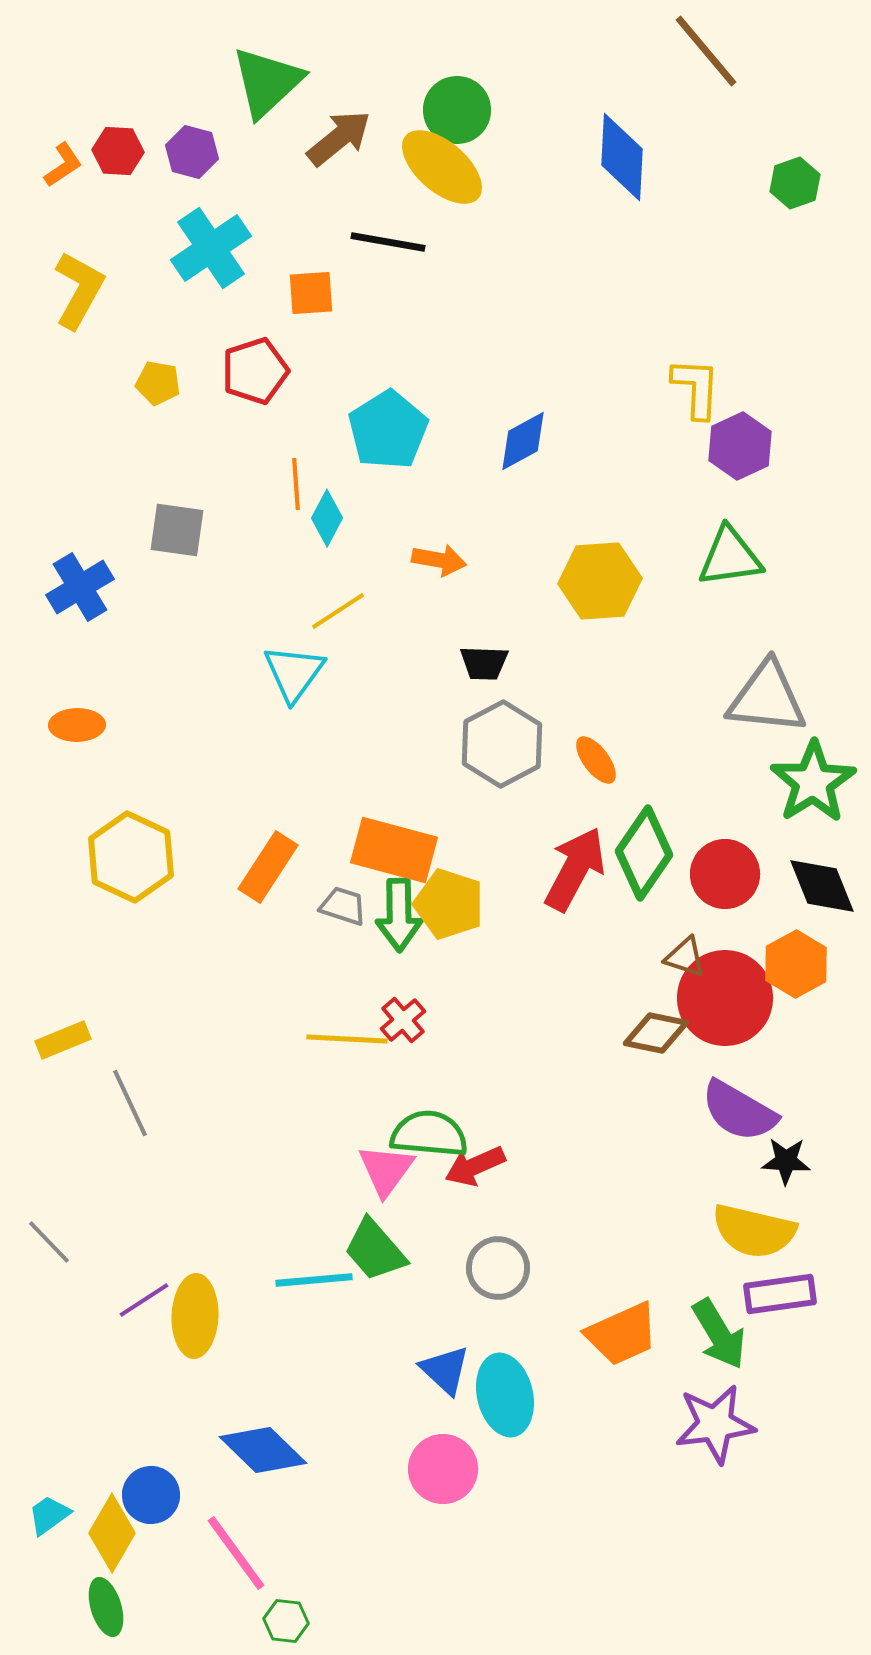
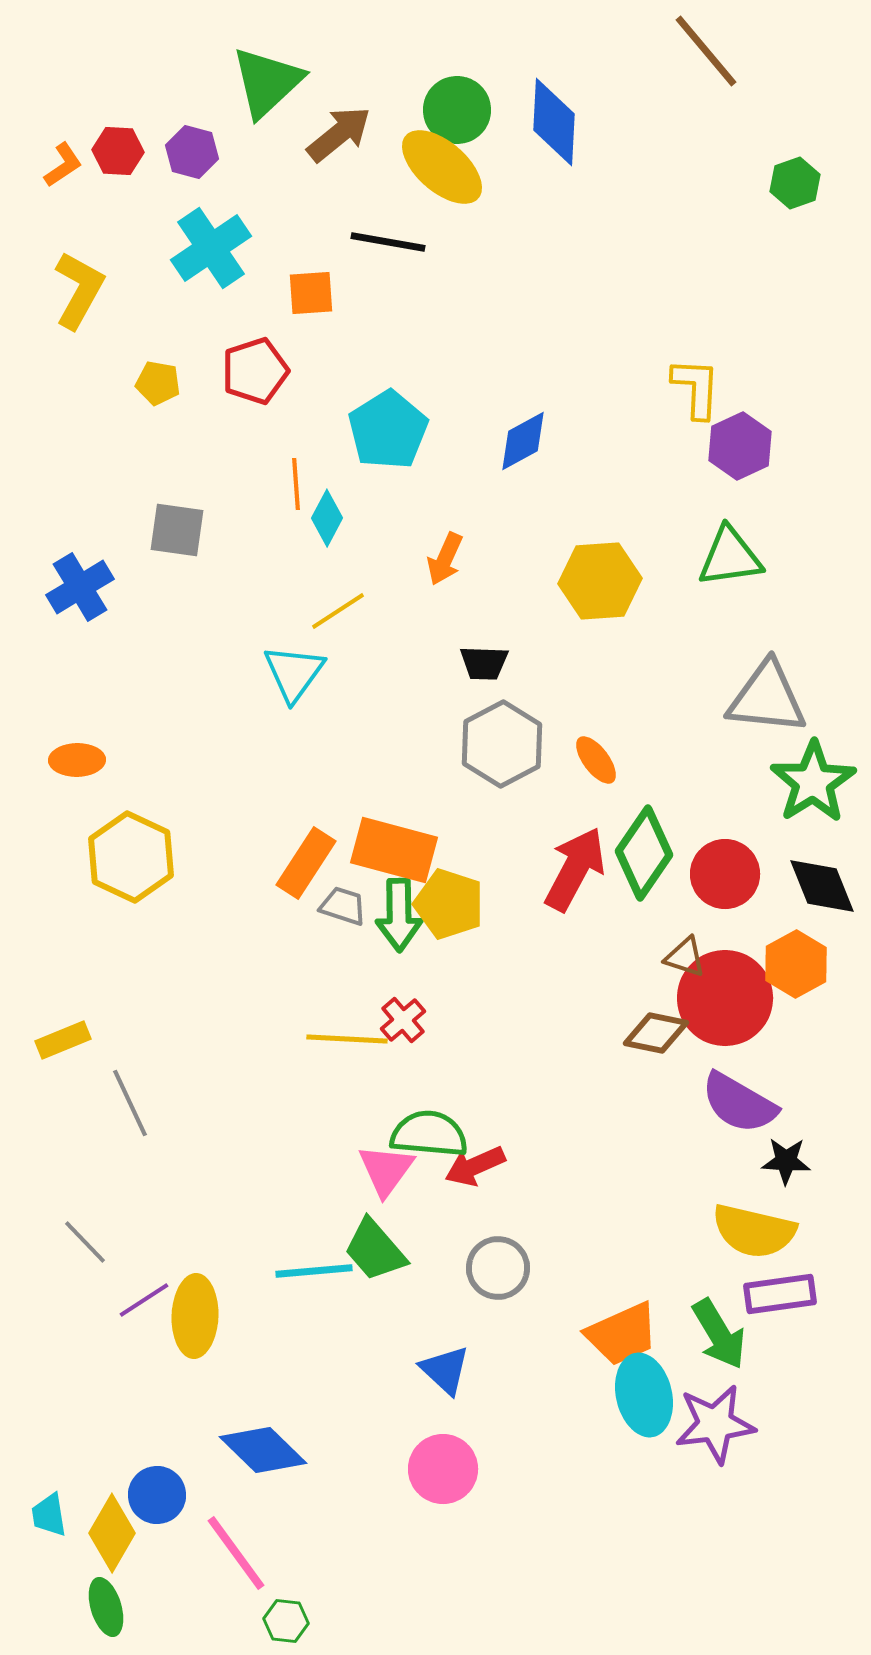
brown arrow at (339, 138): moved 4 px up
blue diamond at (622, 157): moved 68 px left, 35 px up
orange arrow at (439, 560): moved 6 px right, 1 px up; rotated 104 degrees clockwise
orange ellipse at (77, 725): moved 35 px down
orange rectangle at (268, 867): moved 38 px right, 4 px up
purple semicircle at (739, 1111): moved 8 px up
gray line at (49, 1242): moved 36 px right
cyan line at (314, 1280): moved 9 px up
cyan ellipse at (505, 1395): moved 139 px right
blue circle at (151, 1495): moved 6 px right
cyan trapezoid at (49, 1515): rotated 63 degrees counterclockwise
